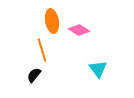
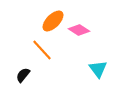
orange ellipse: moved 1 px right; rotated 55 degrees clockwise
orange line: rotated 25 degrees counterclockwise
black semicircle: moved 11 px left
